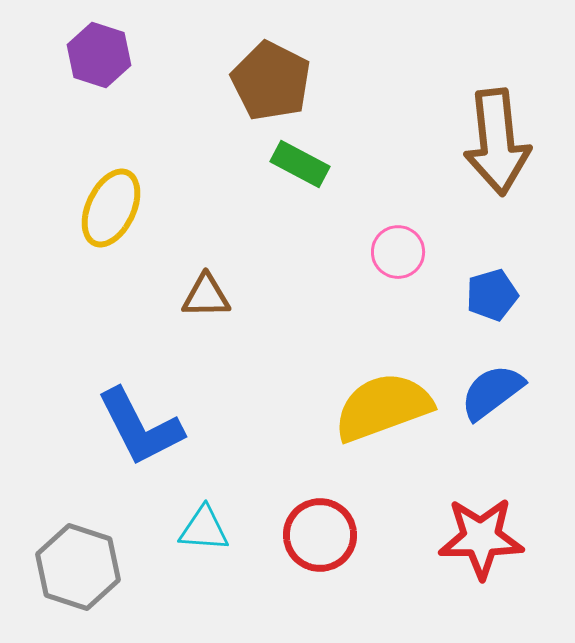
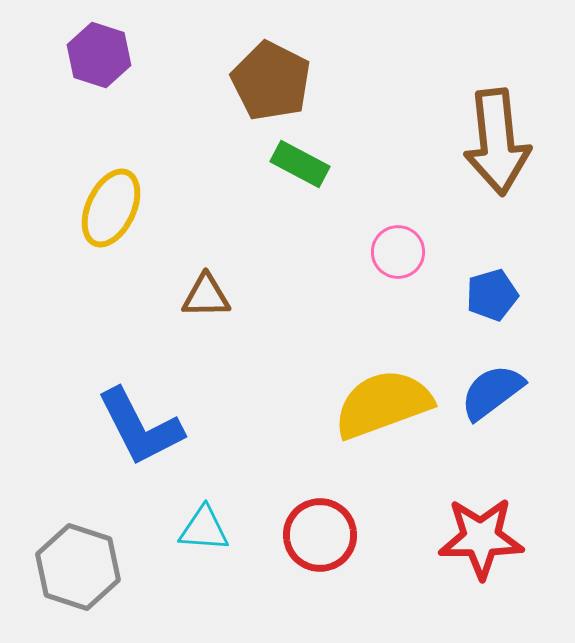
yellow semicircle: moved 3 px up
